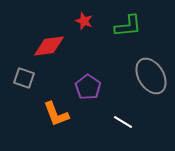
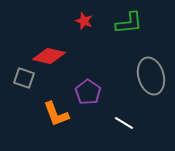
green L-shape: moved 1 px right, 3 px up
red diamond: moved 10 px down; rotated 20 degrees clockwise
gray ellipse: rotated 15 degrees clockwise
purple pentagon: moved 5 px down
white line: moved 1 px right, 1 px down
